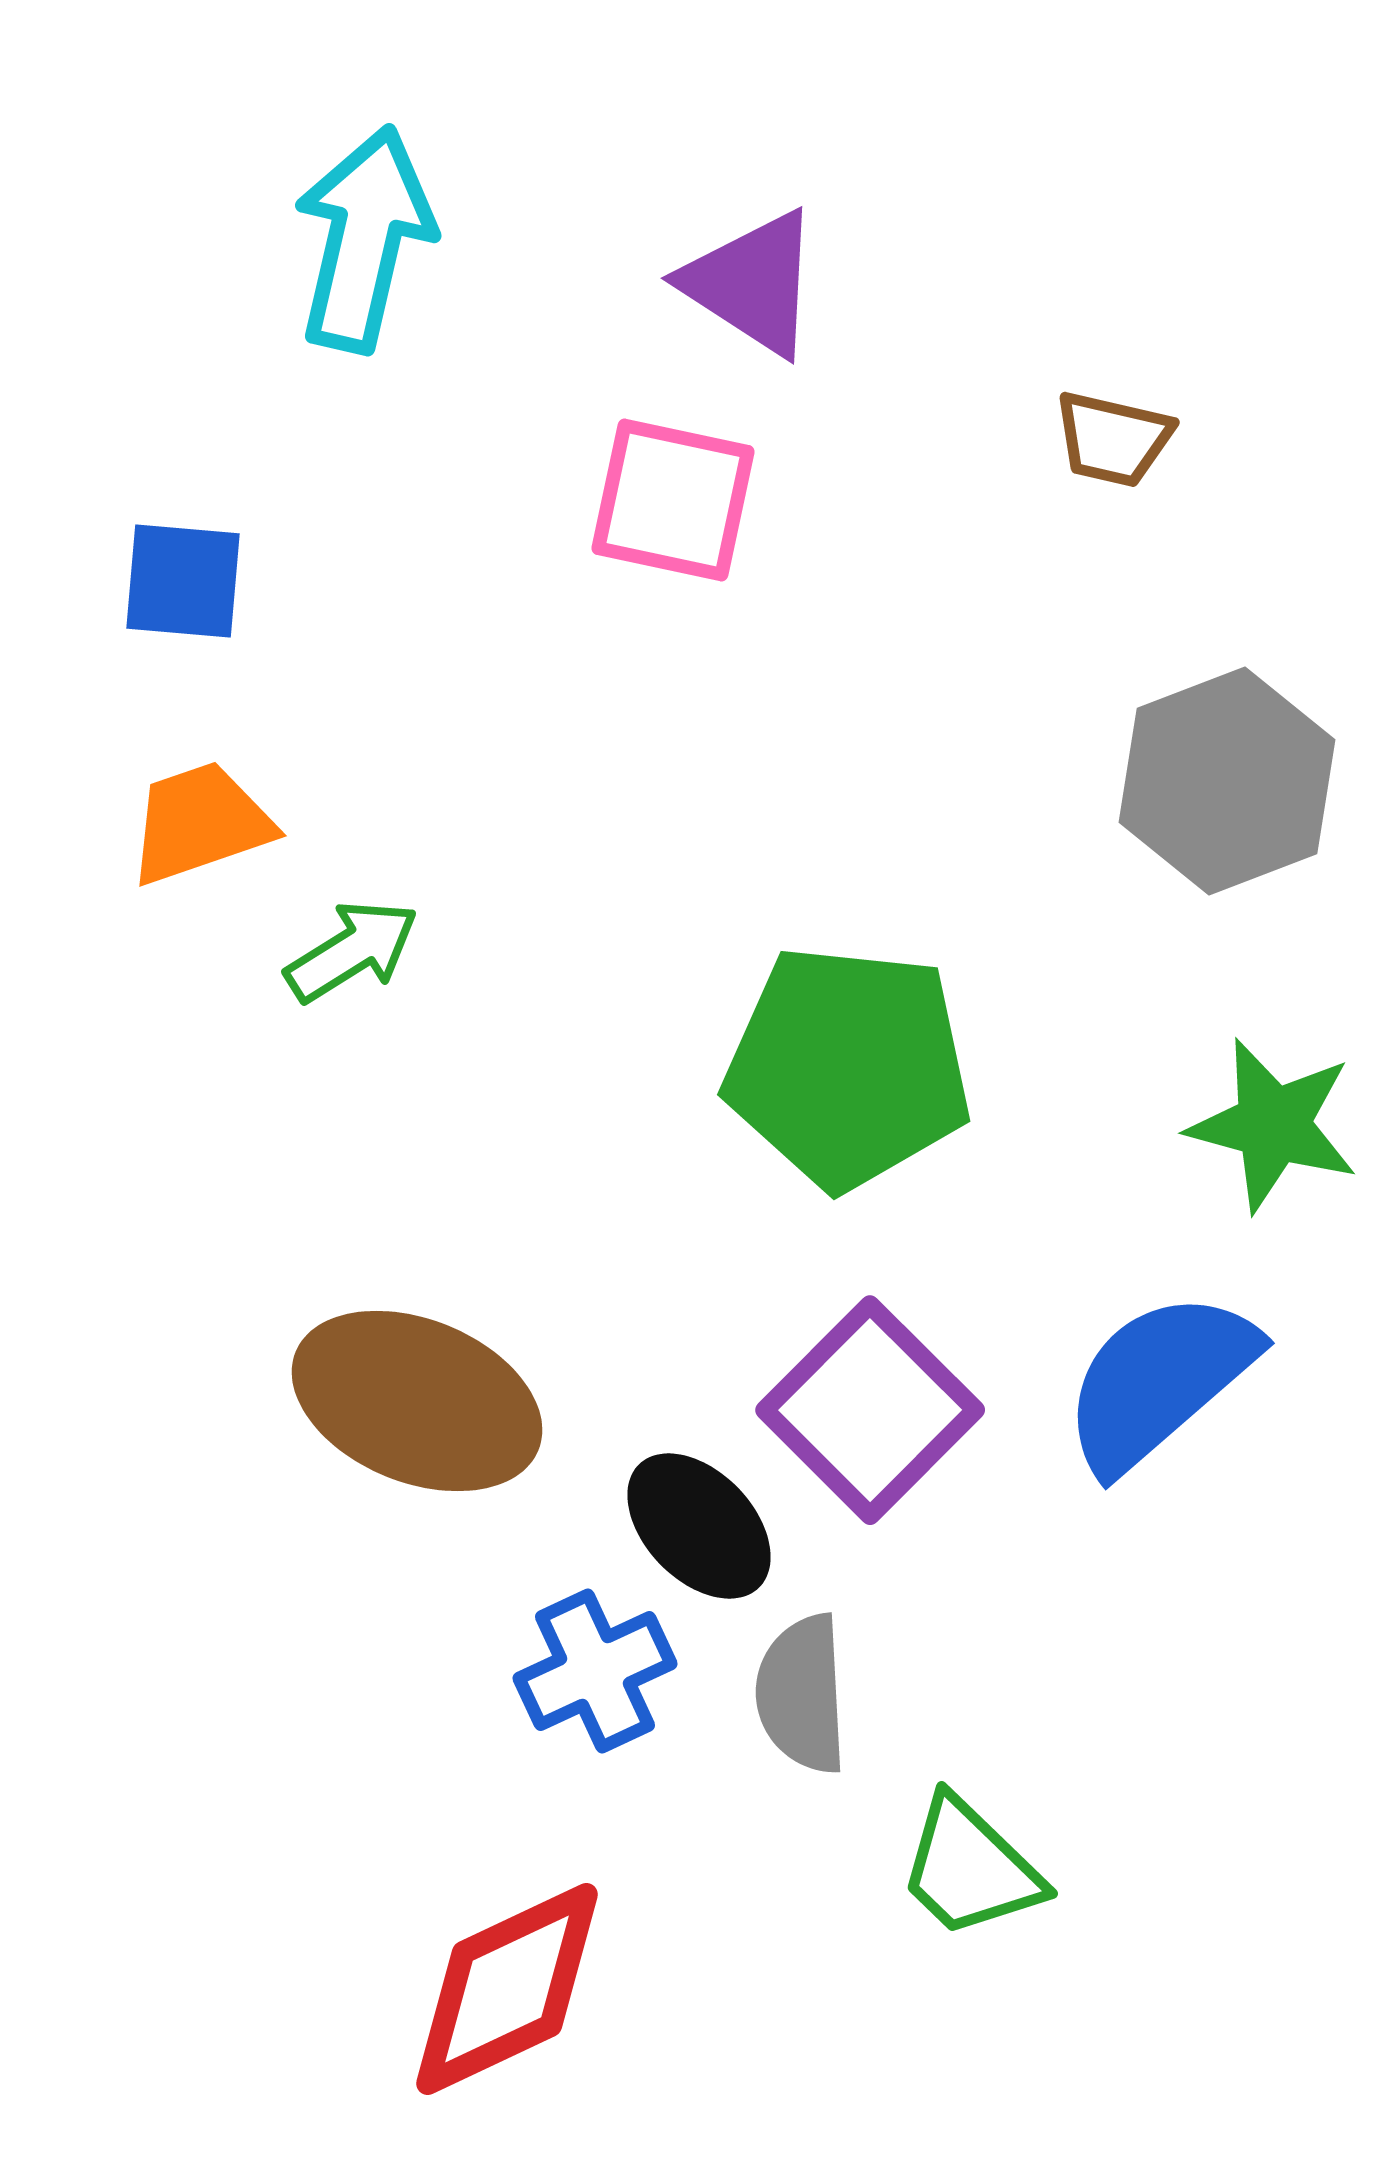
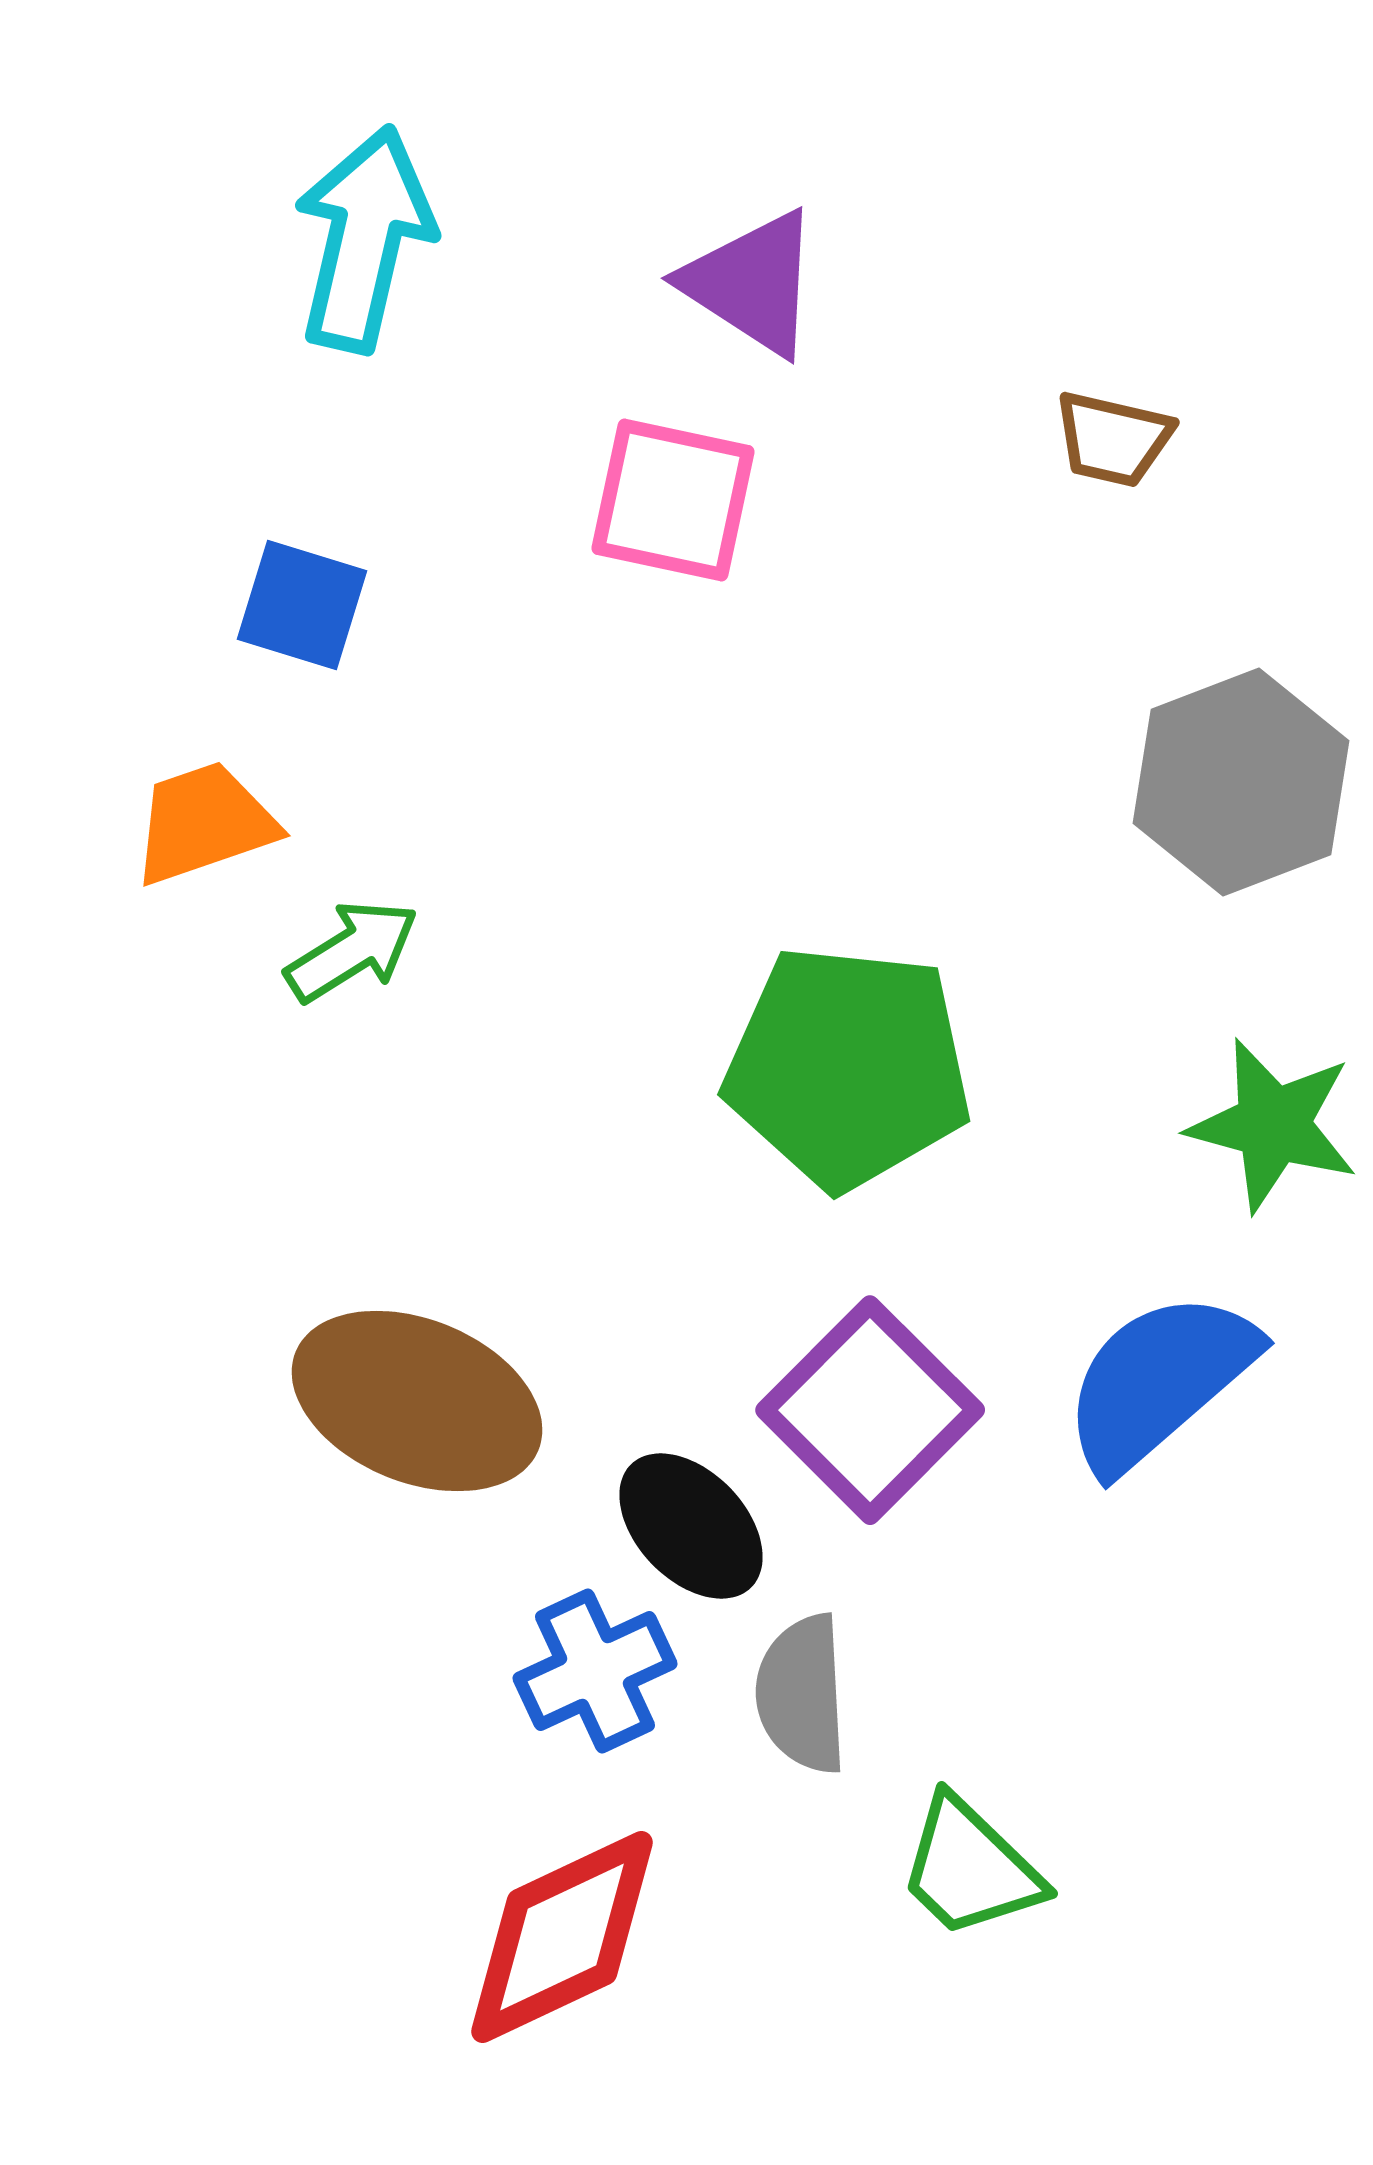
blue square: moved 119 px right, 24 px down; rotated 12 degrees clockwise
gray hexagon: moved 14 px right, 1 px down
orange trapezoid: moved 4 px right
black ellipse: moved 8 px left
red diamond: moved 55 px right, 52 px up
